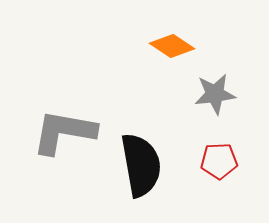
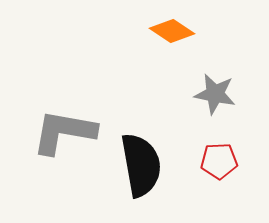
orange diamond: moved 15 px up
gray star: rotated 18 degrees clockwise
